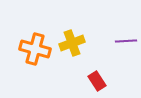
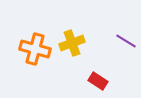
purple line: rotated 35 degrees clockwise
red rectangle: moved 1 px right; rotated 24 degrees counterclockwise
